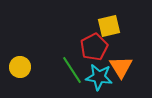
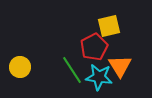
orange triangle: moved 1 px left, 1 px up
